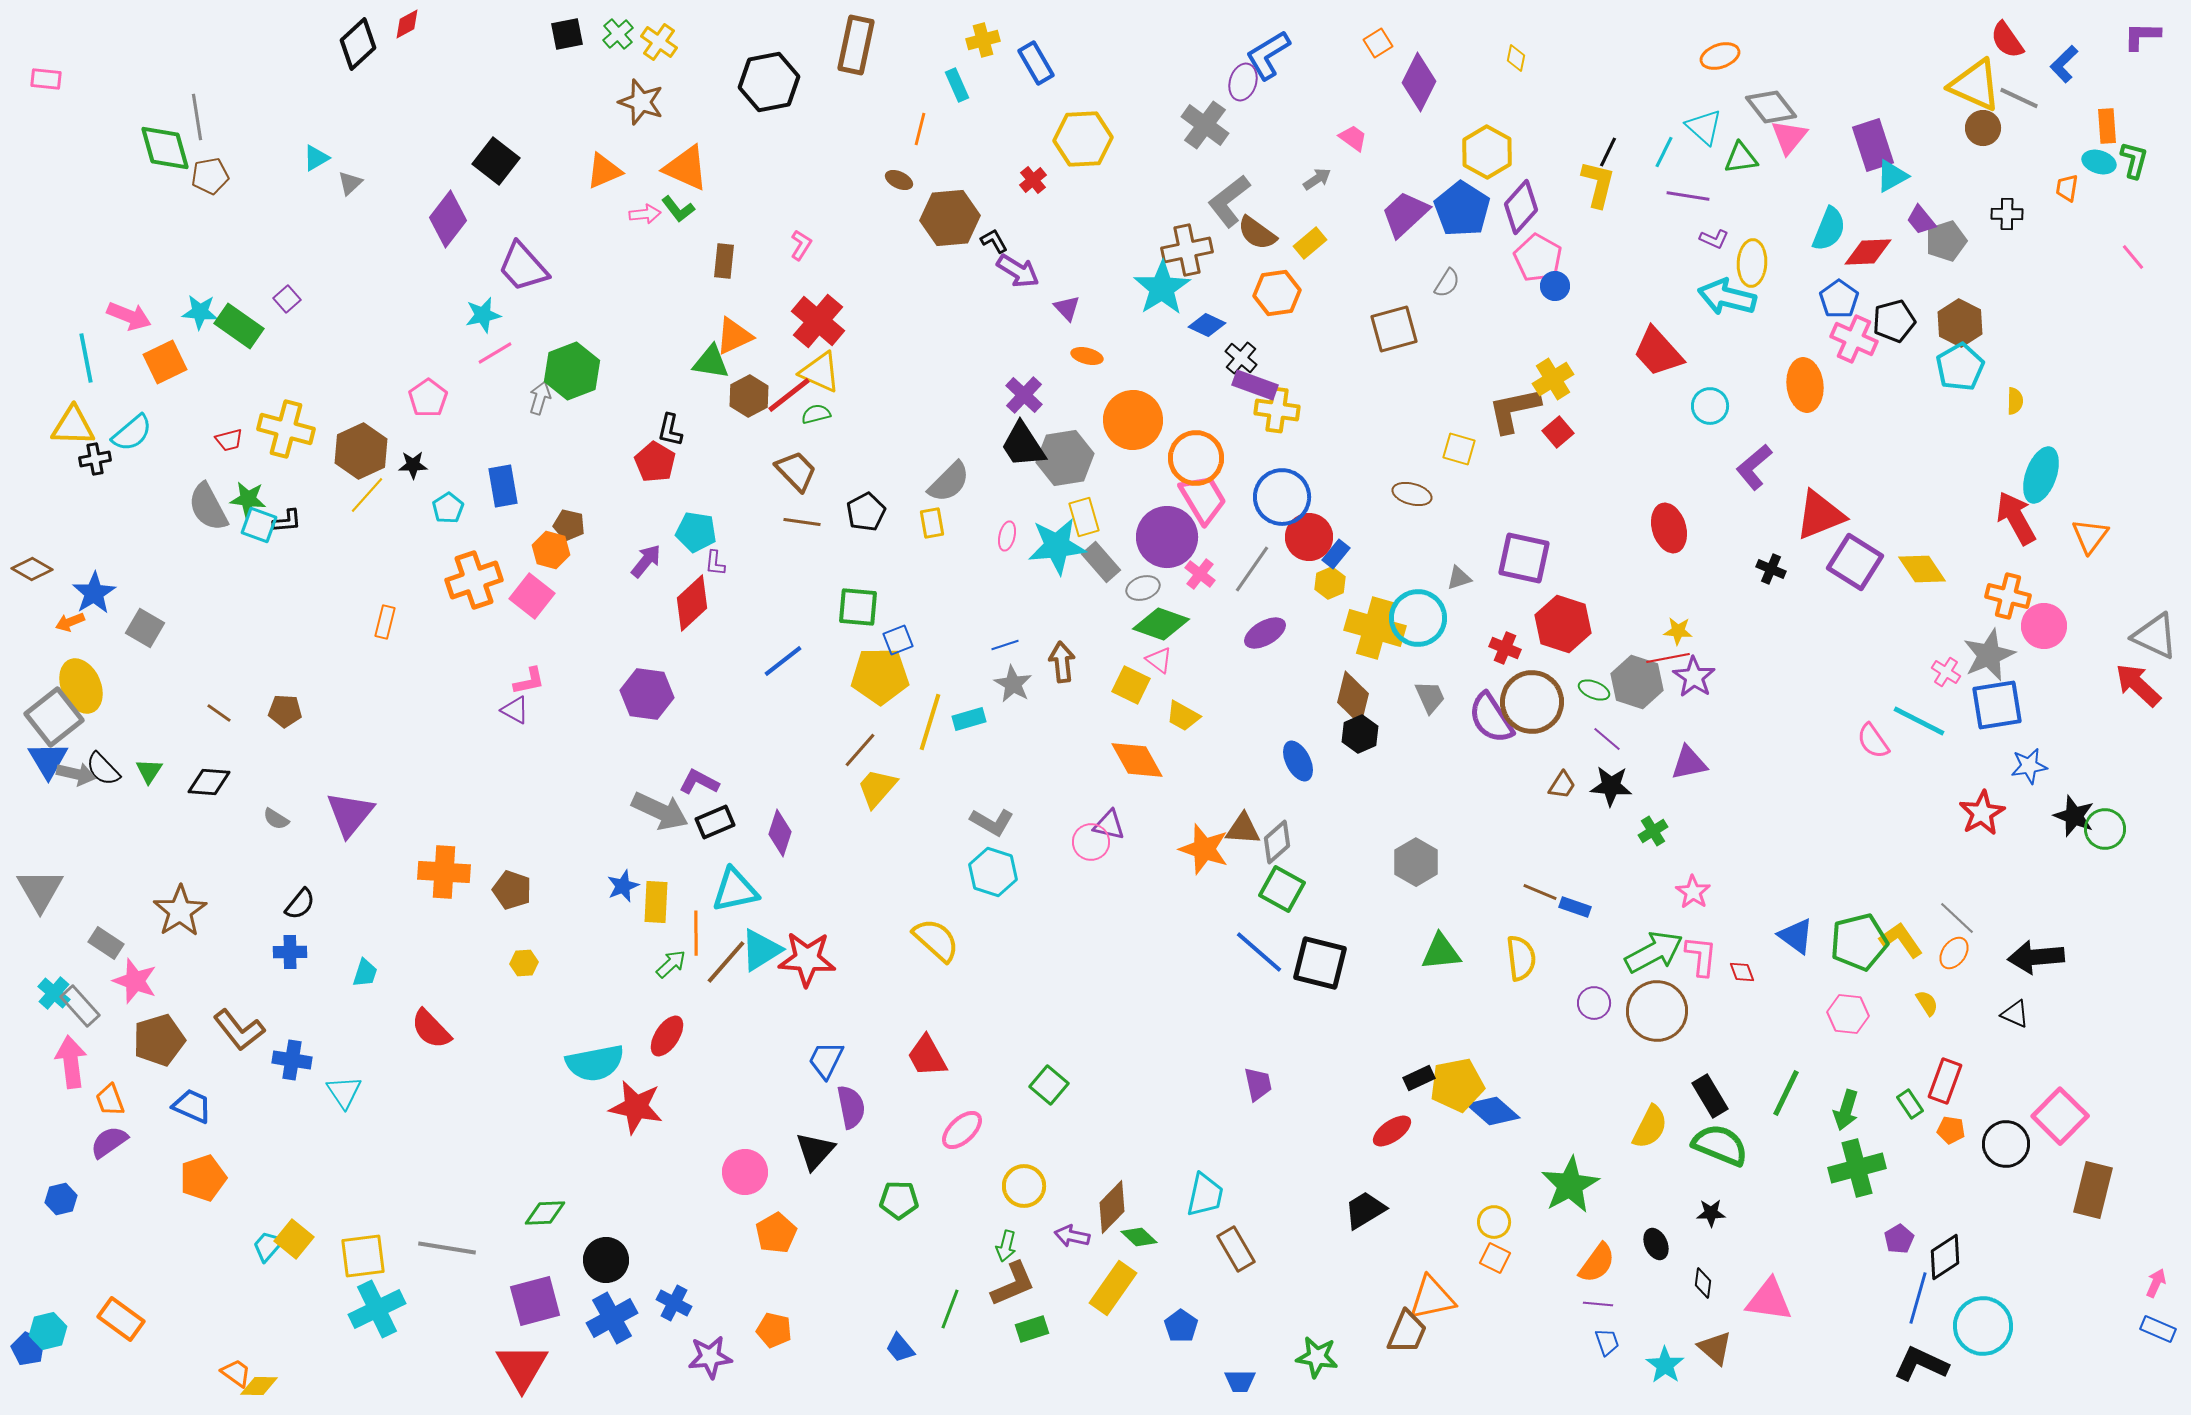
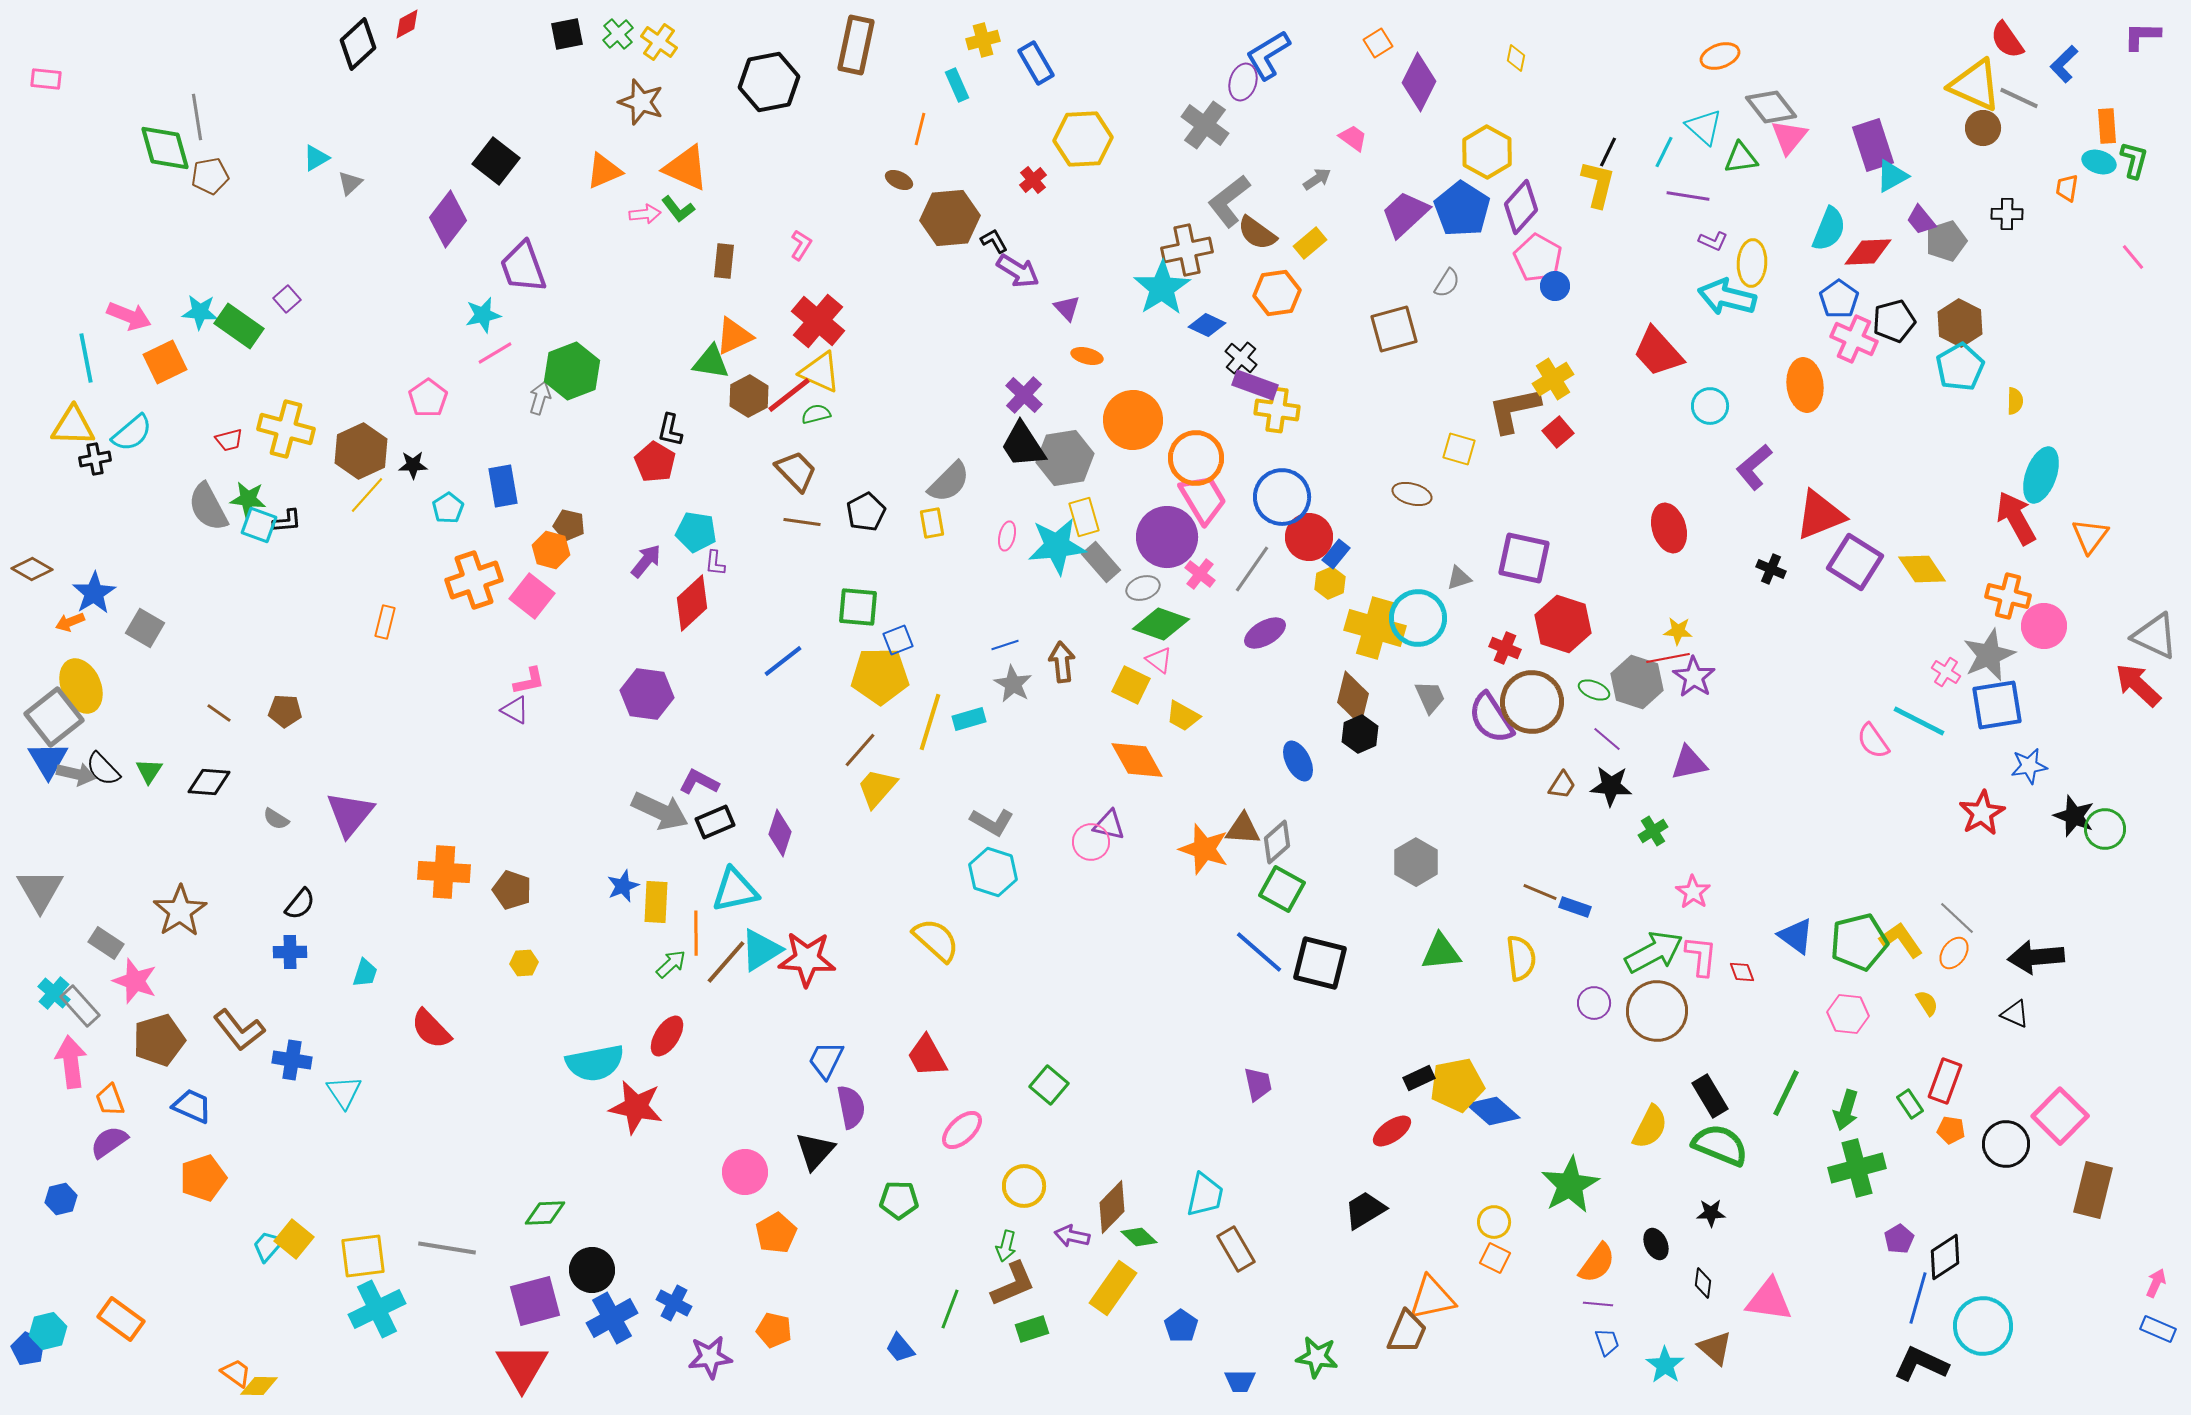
purple L-shape at (1714, 239): moved 1 px left, 2 px down
purple trapezoid at (523, 267): rotated 22 degrees clockwise
black circle at (606, 1260): moved 14 px left, 10 px down
